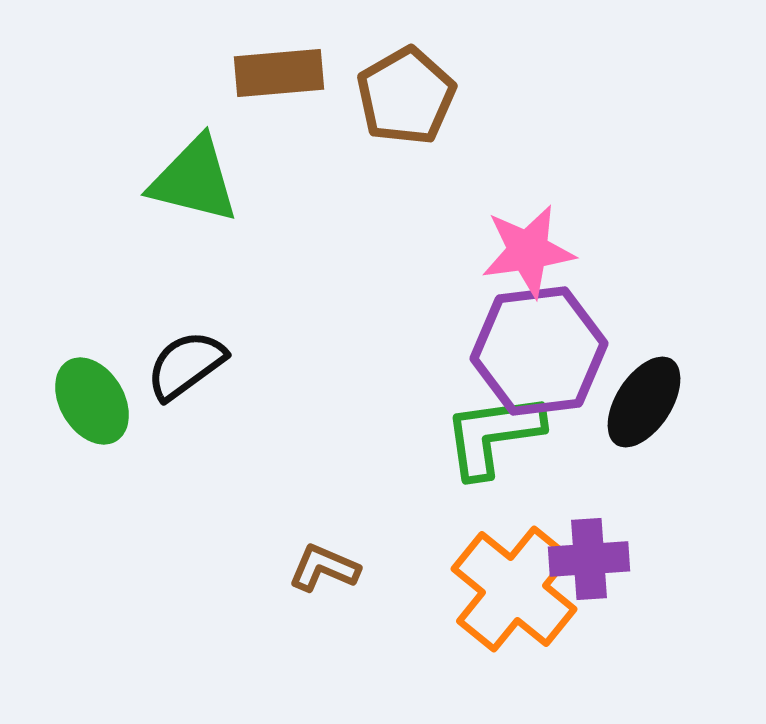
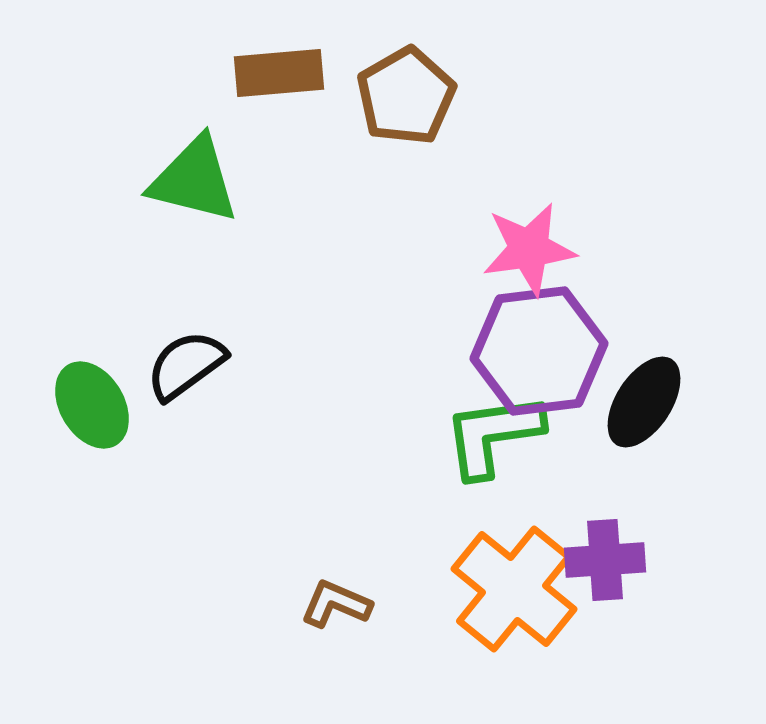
pink star: moved 1 px right, 2 px up
green ellipse: moved 4 px down
purple cross: moved 16 px right, 1 px down
brown L-shape: moved 12 px right, 36 px down
